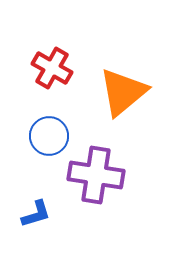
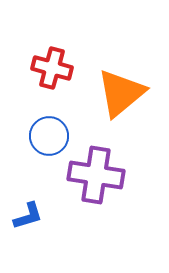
red cross: rotated 15 degrees counterclockwise
orange triangle: moved 2 px left, 1 px down
blue L-shape: moved 8 px left, 2 px down
